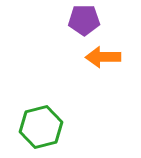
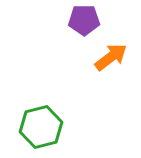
orange arrow: moved 8 px right; rotated 144 degrees clockwise
